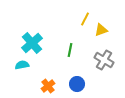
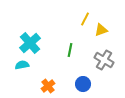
cyan cross: moved 2 px left
blue circle: moved 6 px right
